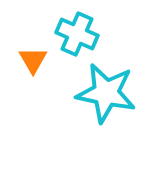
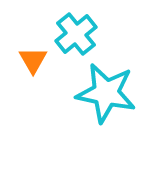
cyan cross: moved 1 px left; rotated 27 degrees clockwise
